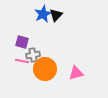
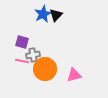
pink triangle: moved 2 px left, 2 px down
